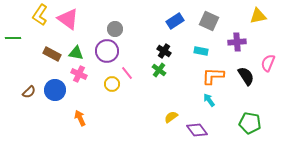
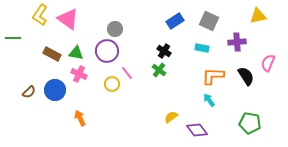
cyan rectangle: moved 1 px right, 3 px up
